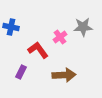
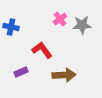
gray star: moved 1 px left, 2 px up
pink cross: moved 18 px up
red L-shape: moved 4 px right
purple rectangle: rotated 40 degrees clockwise
